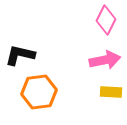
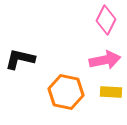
black L-shape: moved 4 px down
orange hexagon: moved 27 px right; rotated 20 degrees clockwise
